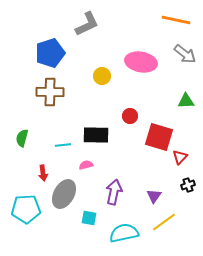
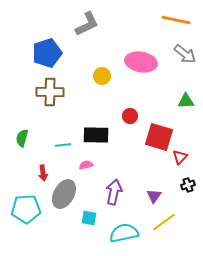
blue pentagon: moved 3 px left
